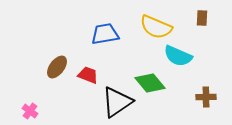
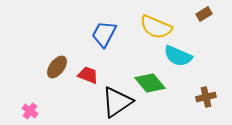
brown rectangle: moved 2 px right, 4 px up; rotated 56 degrees clockwise
blue trapezoid: moved 1 px left; rotated 52 degrees counterclockwise
brown cross: rotated 12 degrees counterclockwise
